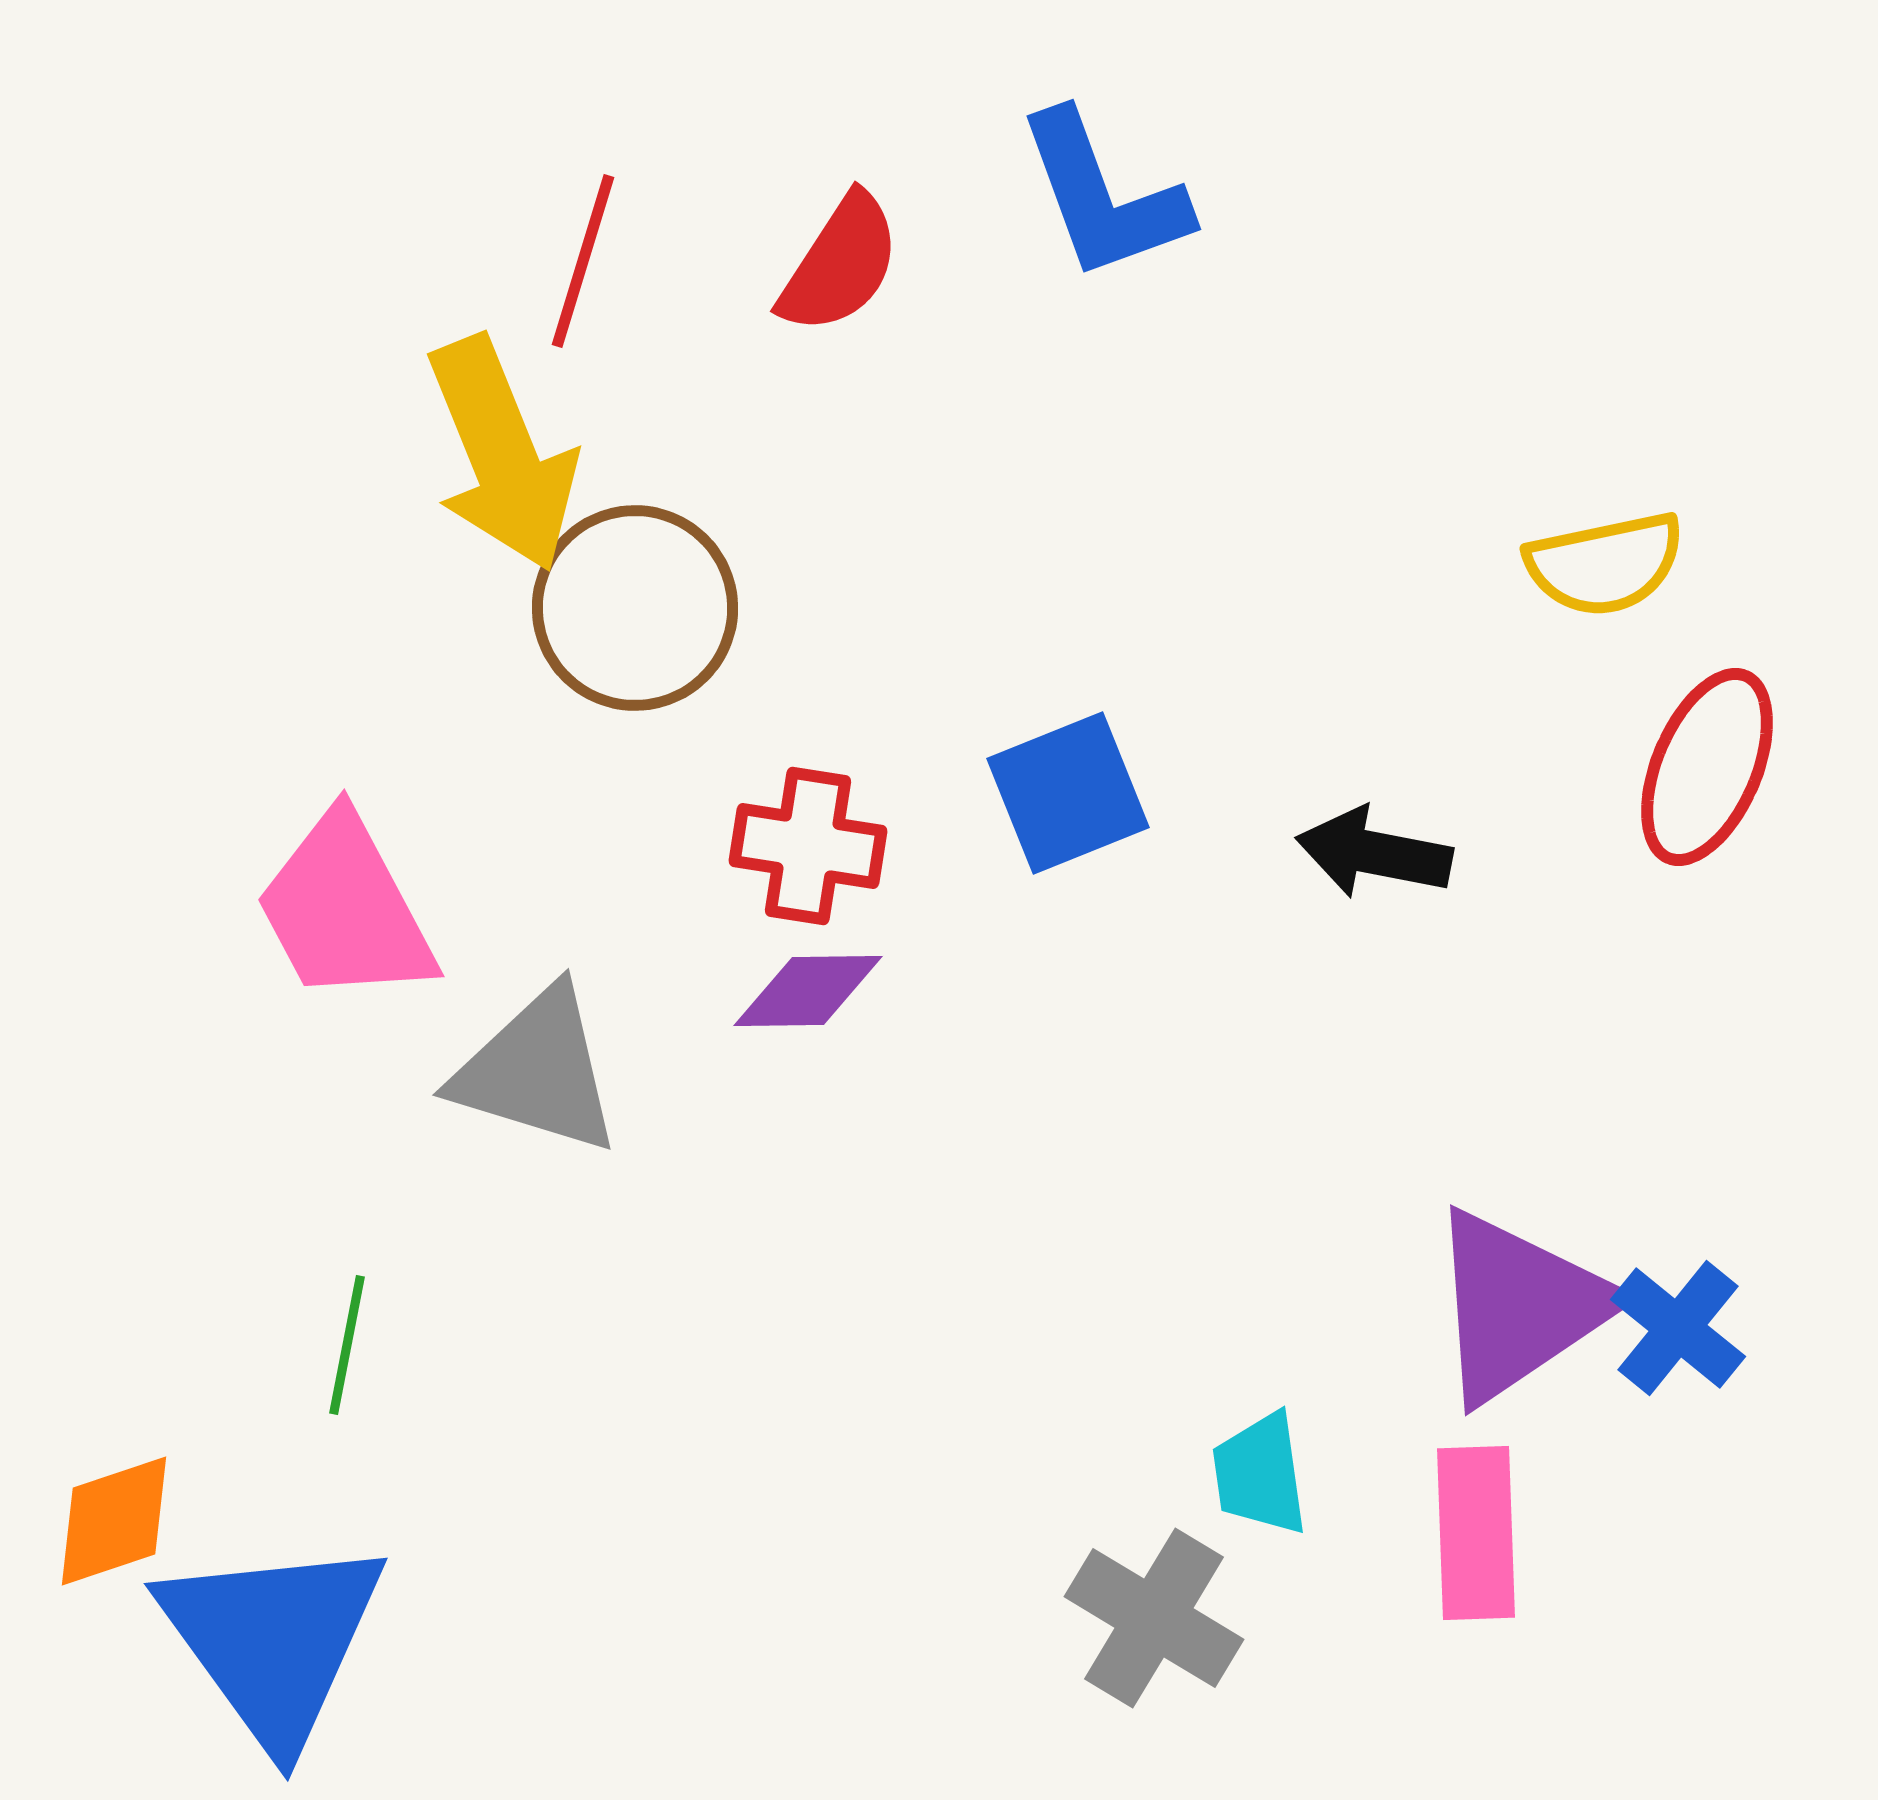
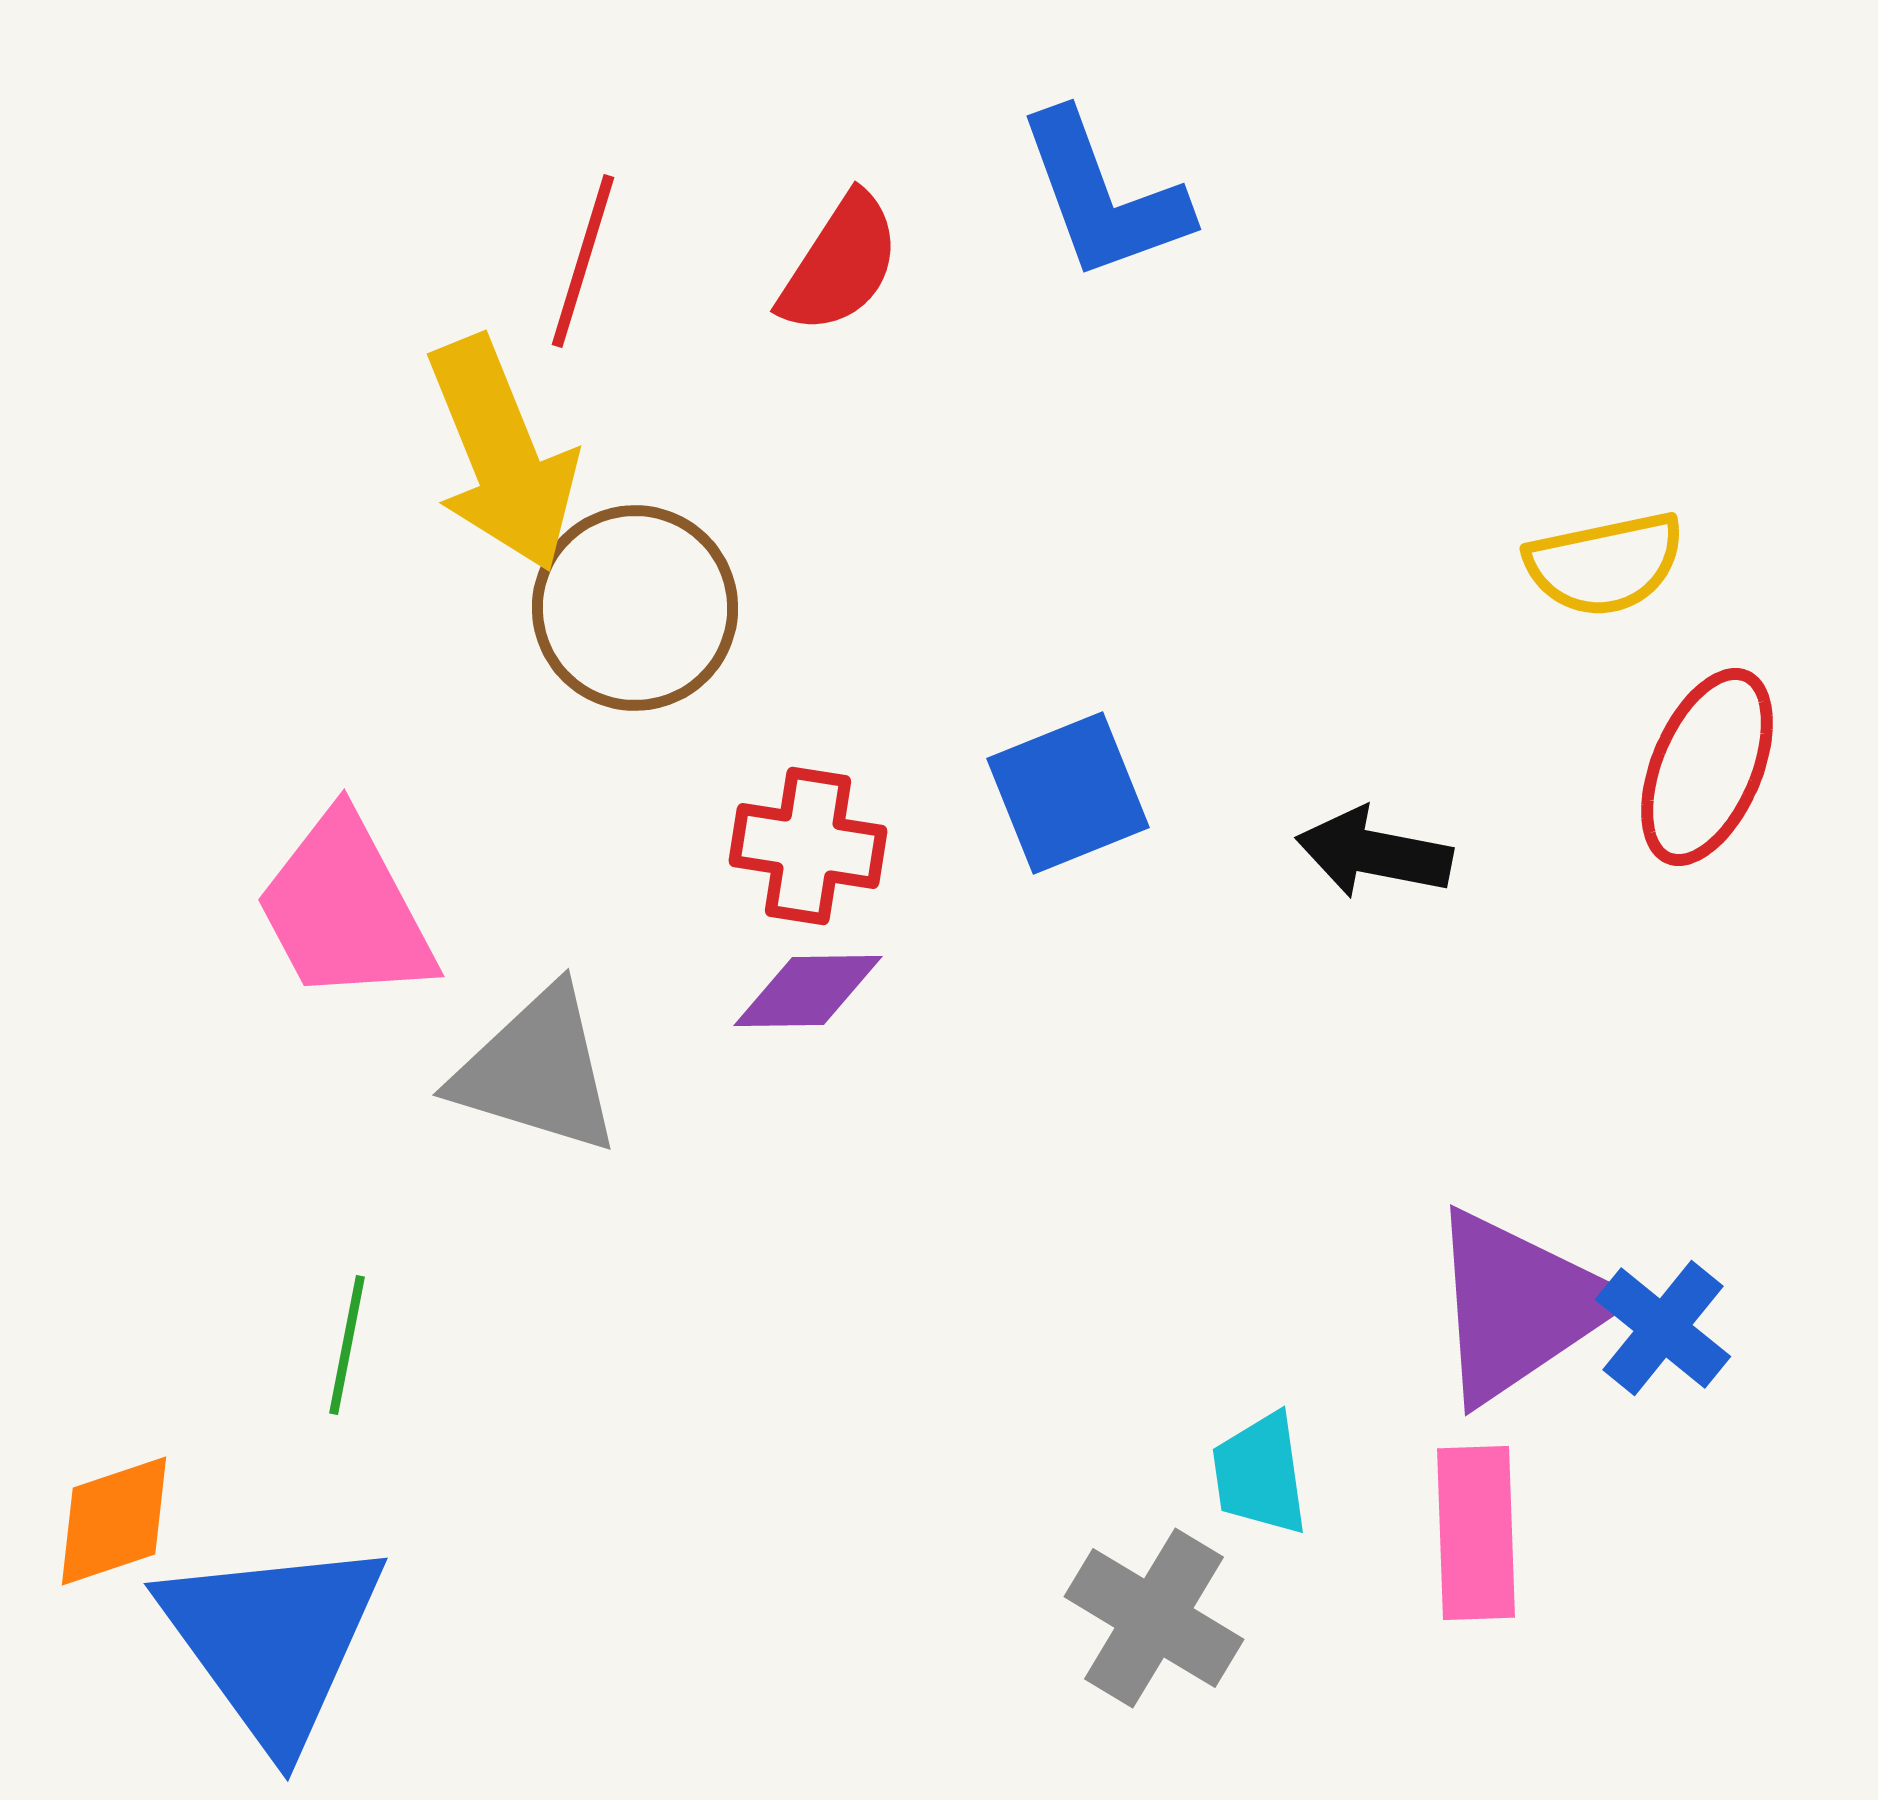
blue cross: moved 15 px left
